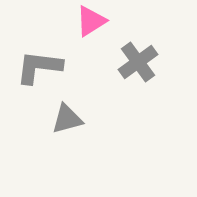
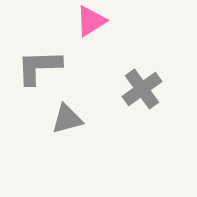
gray cross: moved 4 px right, 27 px down
gray L-shape: rotated 9 degrees counterclockwise
